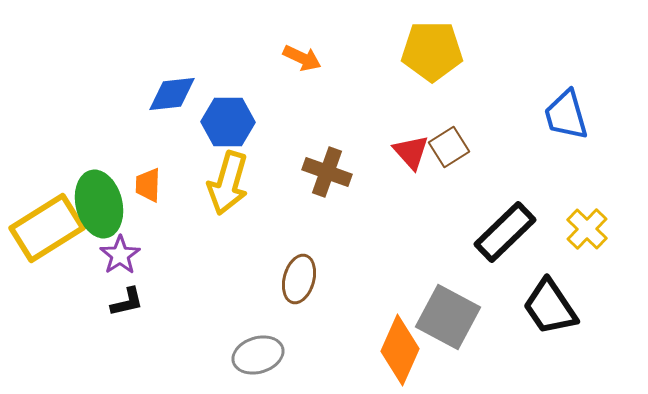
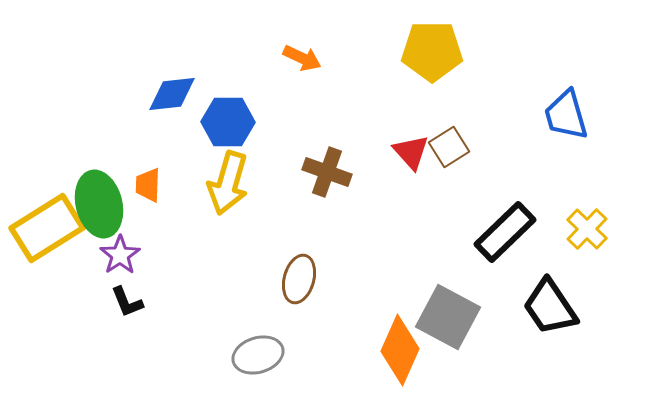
black L-shape: rotated 81 degrees clockwise
